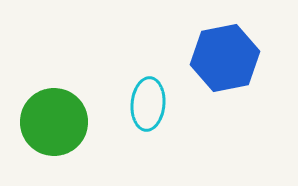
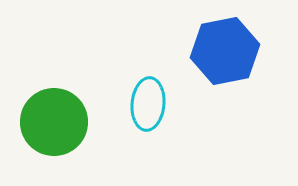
blue hexagon: moved 7 px up
